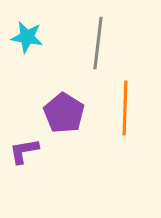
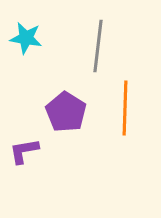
cyan star: moved 1 px left, 1 px down
gray line: moved 3 px down
purple pentagon: moved 2 px right, 1 px up
